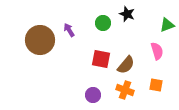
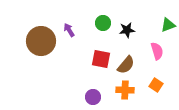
black star: moved 16 px down; rotated 28 degrees counterclockwise
green triangle: moved 1 px right
brown circle: moved 1 px right, 1 px down
orange square: rotated 24 degrees clockwise
orange cross: rotated 18 degrees counterclockwise
purple circle: moved 2 px down
